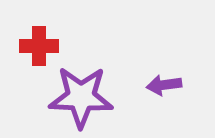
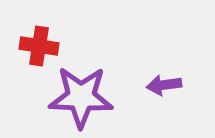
red cross: rotated 9 degrees clockwise
